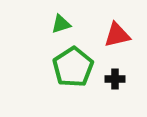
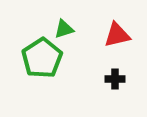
green triangle: moved 3 px right, 5 px down
green pentagon: moved 31 px left, 9 px up
